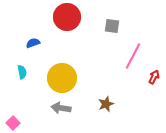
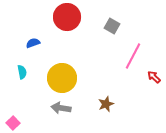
gray square: rotated 21 degrees clockwise
red arrow: rotated 72 degrees counterclockwise
